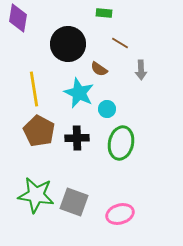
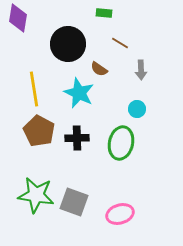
cyan circle: moved 30 px right
